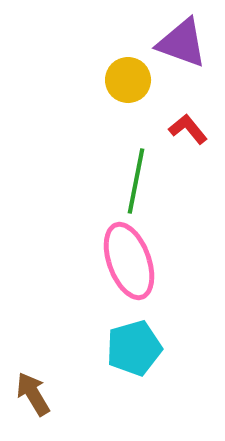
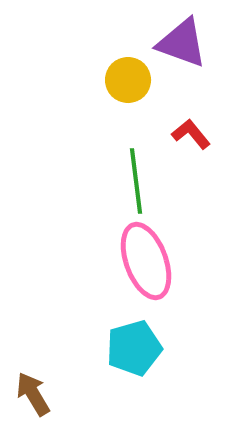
red L-shape: moved 3 px right, 5 px down
green line: rotated 18 degrees counterclockwise
pink ellipse: moved 17 px right
